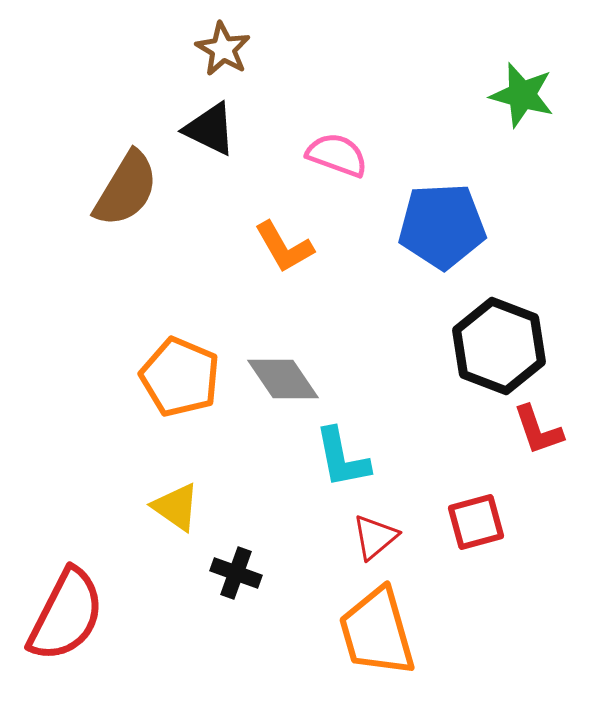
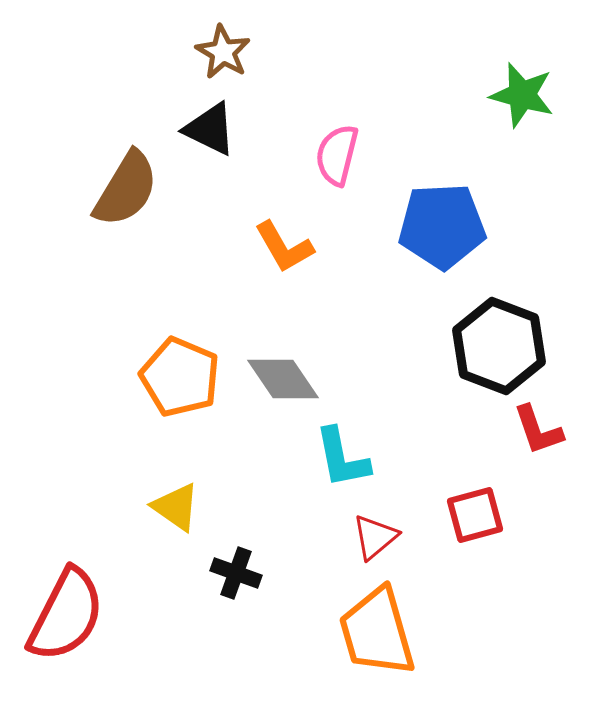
brown star: moved 3 px down
pink semicircle: rotated 96 degrees counterclockwise
red square: moved 1 px left, 7 px up
